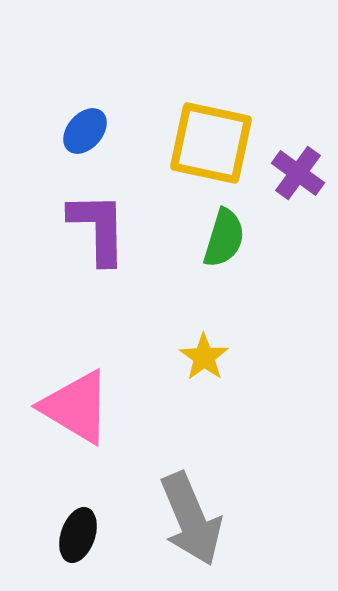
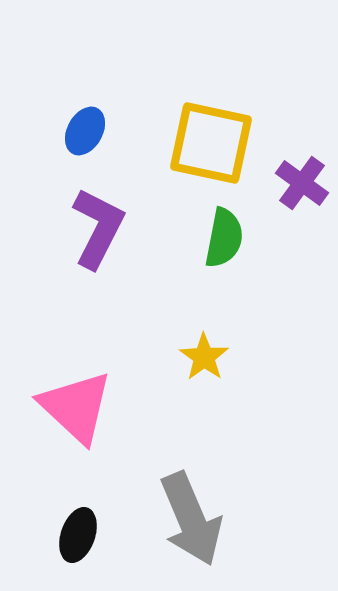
blue ellipse: rotated 12 degrees counterclockwise
purple cross: moved 4 px right, 10 px down
purple L-shape: rotated 28 degrees clockwise
green semicircle: rotated 6 degrees counterclockwise
pink triangle: rotated 12 degrees clockwise
